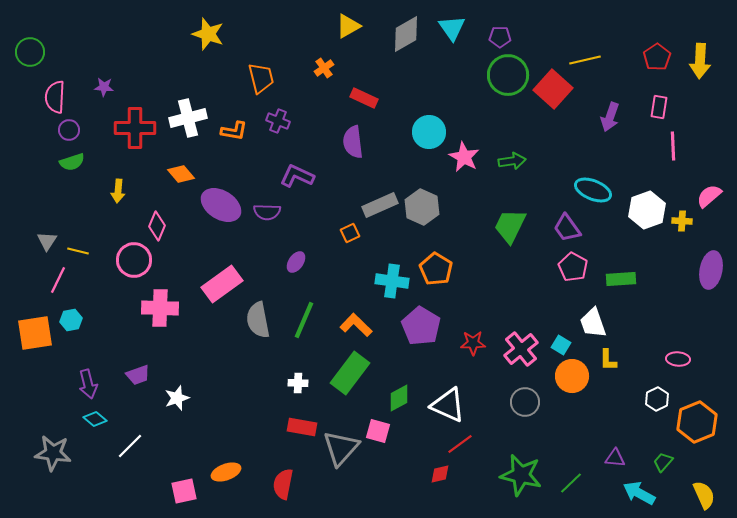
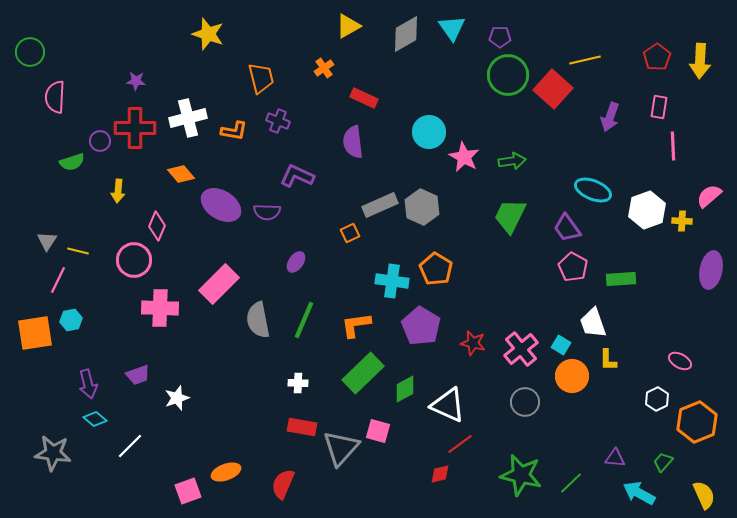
purple star at (104, 87): moved 32 px right, 6 px up
purple circle at (69, 130): moved 31 px right, 11 px down
green trapezoid at (510, 226): moved 10 px up
pink rectangle at (222, 284): moved 3 px left; rotated 9 degrees counterclockwise
orange L-shape at (356, 325): rotated 52 degrees counterclockwise
red star at (473, 343): rotated 15 degrees clockwise
pink ellipse at (678, 359): moved 2 px right, 2 px down; rotated 25 degrees clockwise
green rectangle at (350, 373): moved 13 px right; rotated 9 degrees clockwise
green diamond at (399, 398): moved 6 px right, 9 px up
red semicircle at (283, 484): rotated 12 degrees clockwise
pink square at (184, 491): moved 4 px right; rotated 8 degrees counterclockwise
